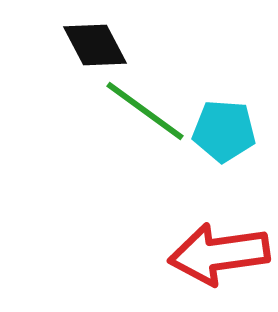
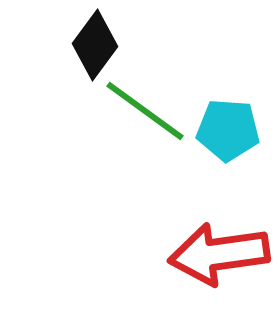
black diamond: rotated 64 degrees clockwise
cyan pentagon: moved 4 px right, 1 px up
